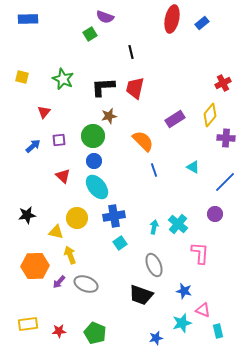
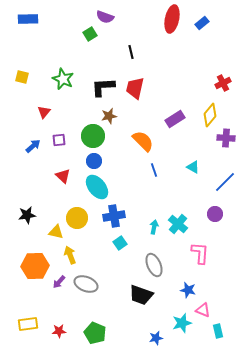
blue star at (184, 291): moved 4 px right, 1 px up
